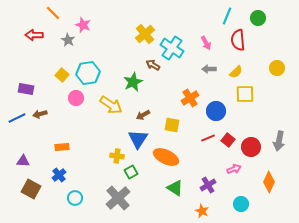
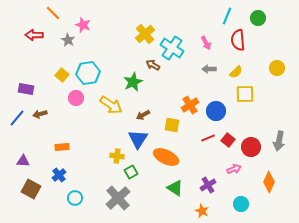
orange cross at (190, 98): moved 7 px down
blue line at (17, 118): rotated 24 degrees counterclockwise
